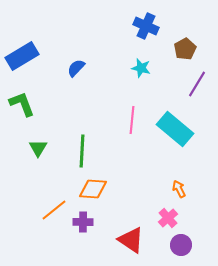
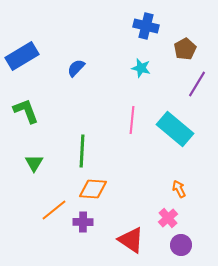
blue cross: rotated 10 degrees counterclockwise
green L-shape: moved 4 px right, 7 px down
green triangle: moved 4 px left, 15 px down
